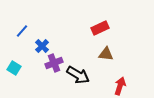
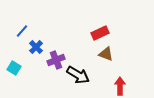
red rectangle: moved 5 px down
blue cross: moved 6 px left, 1 px down
brown triangle: rotated 14 degrees clockwise
purple cross: moved 2 px right, 3 px up
red arrow: rotated 18 degrees counterclockwise
